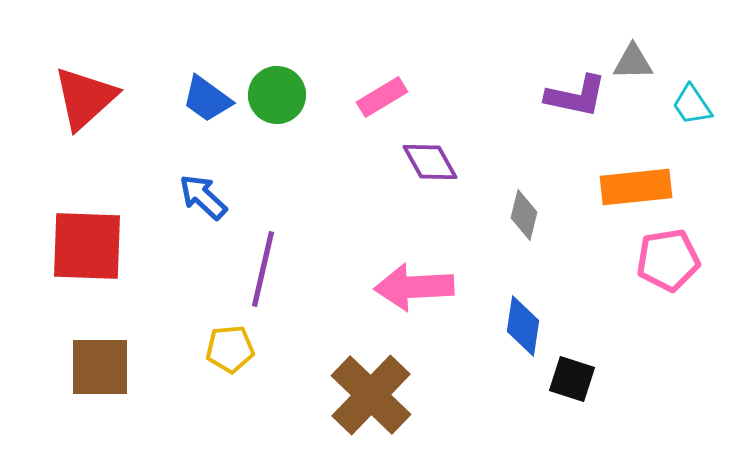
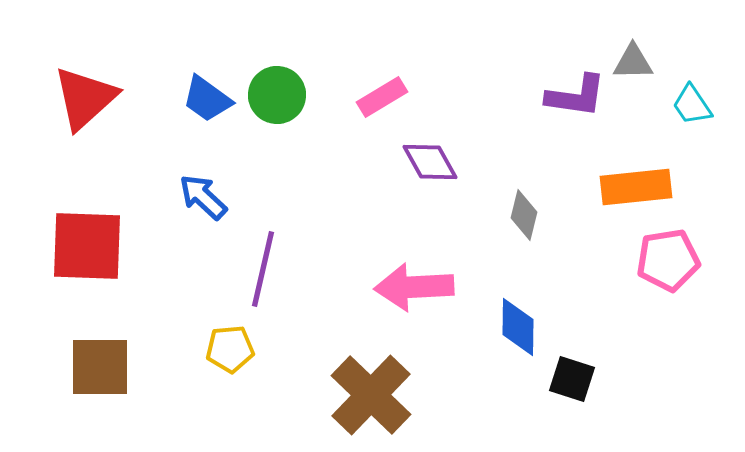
purple L-shape: rotated 4 degrees counterclockwise
blue diamond: moved 5 px left, 1 px down; rotated 8 degrees counterclockwise
